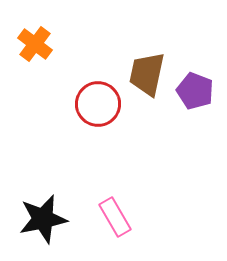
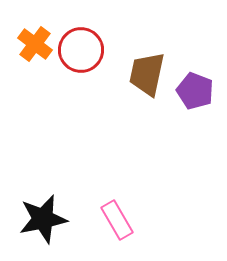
red circle: moved 17 px left, 54 px up
pink rectangle: moved 2 px right, 3 px down
